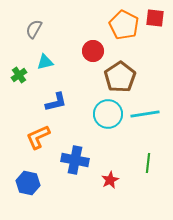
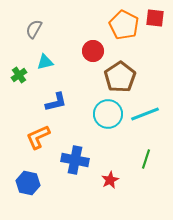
cyan line: rotated 12 degrees counterclockwise
green line: moved 2 px left, 4 px up; rotated 12 degrees clockwise
